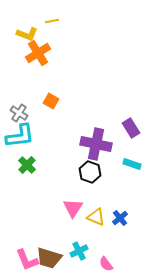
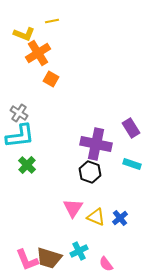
yellow L-shape: moved 3 px left
orange square: moved 22 px up
